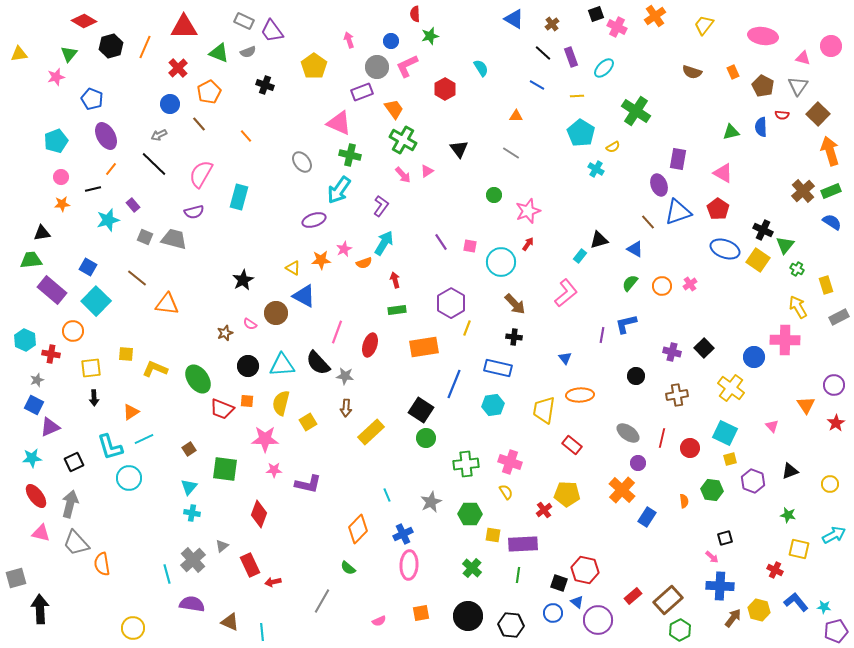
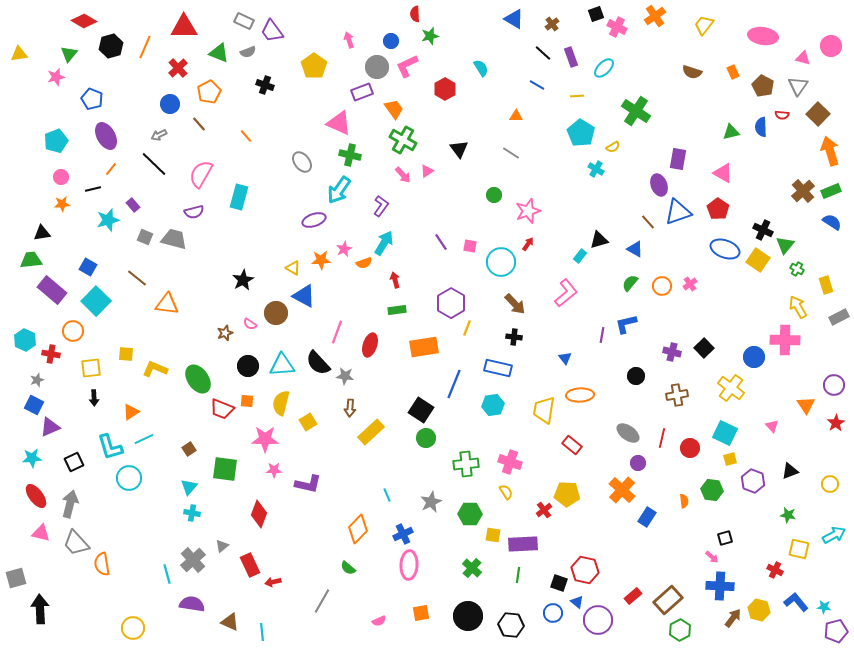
brown arrow at (346, 408): moved 4 px right
